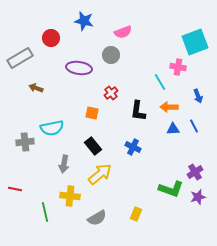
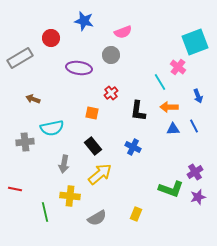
pink cross: rotated 28 degrees clockwise
brown arrow: moved 3 px left, 11 px down
